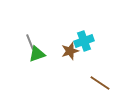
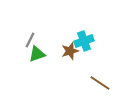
gray line: moved 2 px up; rotated 49 degrees clockwise
